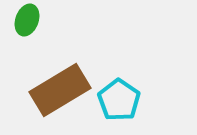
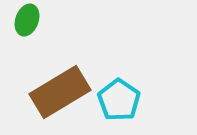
brown rectangle: moved 2 px down
